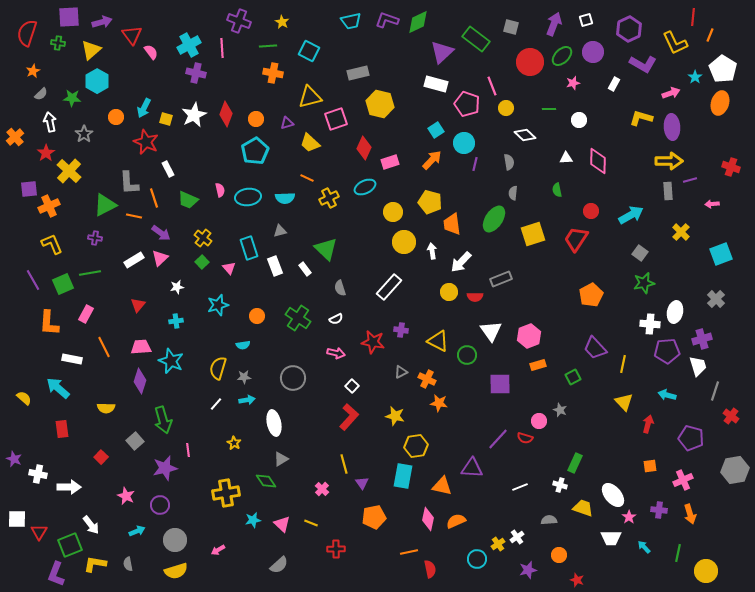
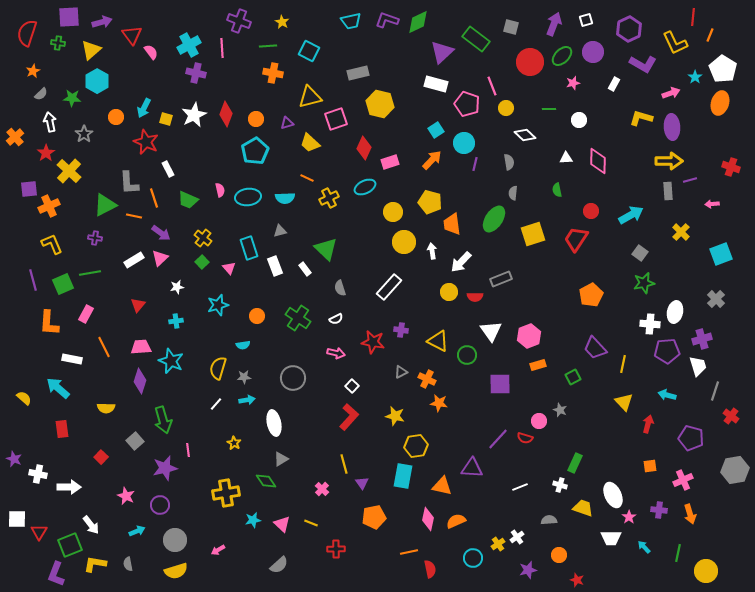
purple line at (33, 280): rotated 15 degrees clockwise
white ellipse at (613, 495): rotated 15 degrees clockwise
cyan circle at (477, 559): moved 4 px left, 1 px up
